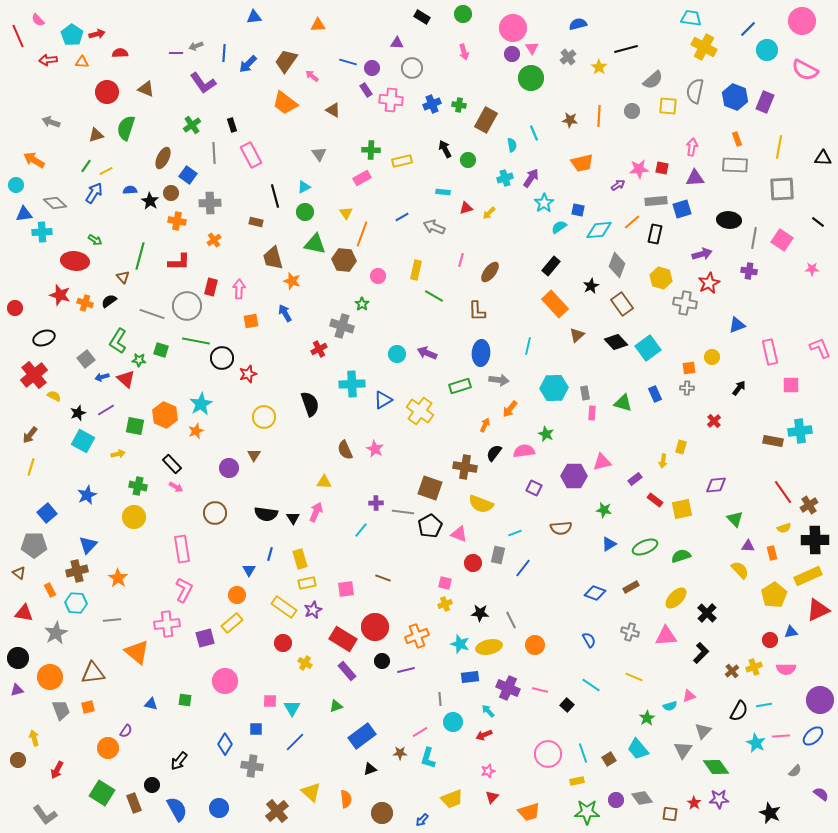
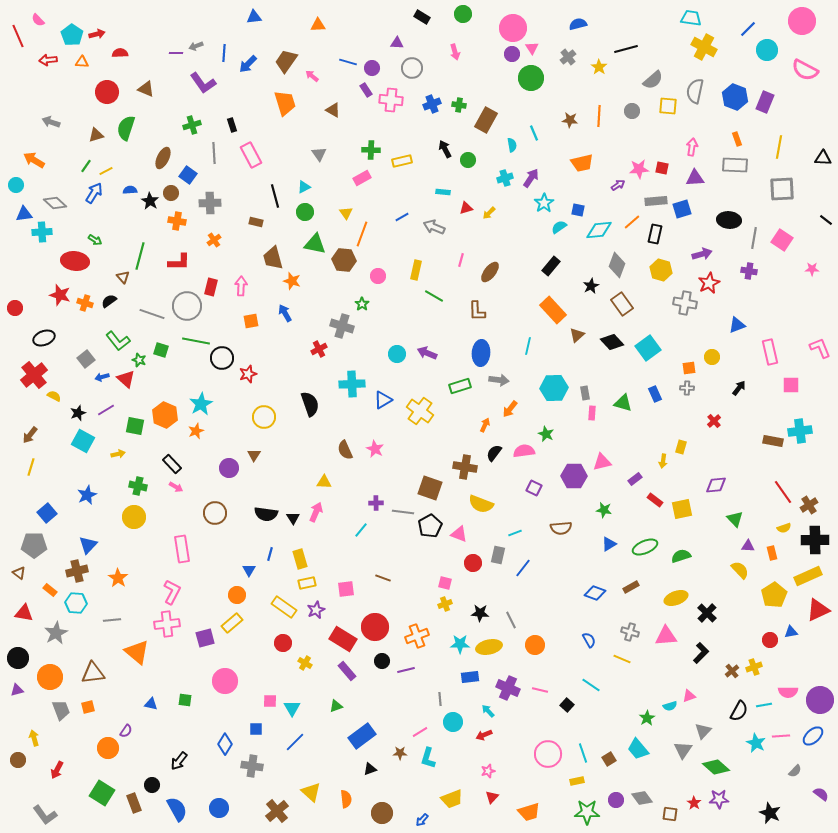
pink arrow at (464, 52): moved 9 px left
orange trapezoid at (285, 103): rotated 144 degrees counterclockwise
green cross at (192, 125): rotated 18 degrees clockwise
black line at (818, 222): moved 8 px right, 2 px up
yellow hexagon at (661, 278): moved 8 px up
pink arrow at (239, 289): moved 2 px right, 3 px up
orange rectangle at (555, 304): moved 2 px left, 6 px down
green L-shape at (118, 341): rotated 70 degrees counterclockwise
black diamond at (616, 342): moved 4 px left
green star at (139, 360): rotated 16 degrees clockwise
orange rectangle at (50, 590): rotated 24 degrees counterclockwise
pink L-shape at (184, 590): moved 12 px left, 2 px down
yellow ellipse at (676, 598): rotated 25 degrees clockwise
purple star at (313, 610): moved 3 px right
cyan star at (460, 644): rotated 18 degrees counterclockwise
pink semicircle at (786, 669): moved 2 px right, 23 px down
yellow line at (634, 677): moved 12 px left, 18 px up
green diamond at (716, 767): rotated 12 degrees counterclockwise
